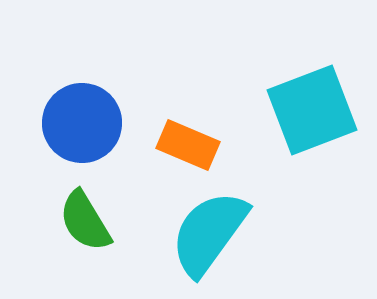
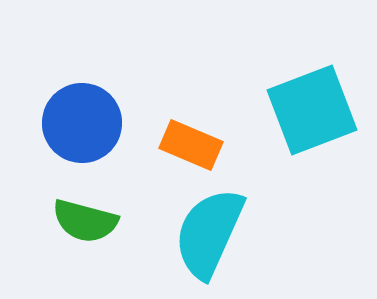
orange rectangle: moved 3 px right
green semicircle: rotated 44 degrees counterclockwise
cyan semicircle: rotated 12 degrees counterclockwise
